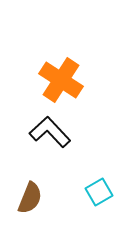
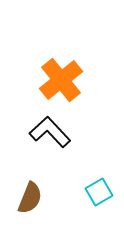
orange cross: rotated 18 degrees clockwise
